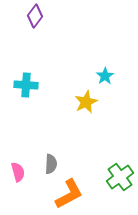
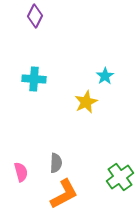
purple diamond: rotated 10 degrees counterclockwise
cyan cross: moved 8 px right, 6 px up
gray semicircle: moved 5 px right, 1 px up
pink semicircle: moved 3 px right
orange L-shape: moved 5 px left
